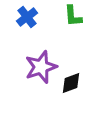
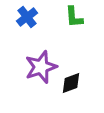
green L-shape: moved 1 px right, 1 px down
